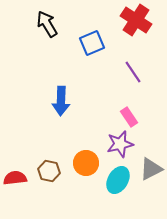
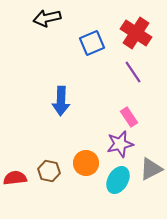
red cross: moved 13 px down
black arrow: moved 6 px up; rotated 72 degrees counterclockwise
